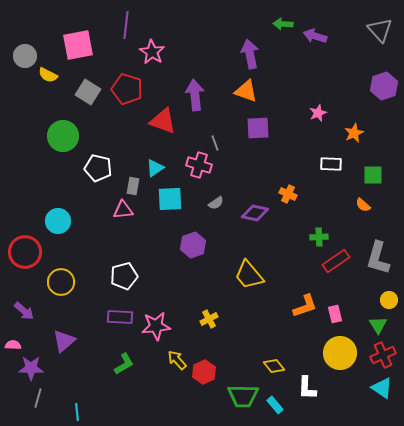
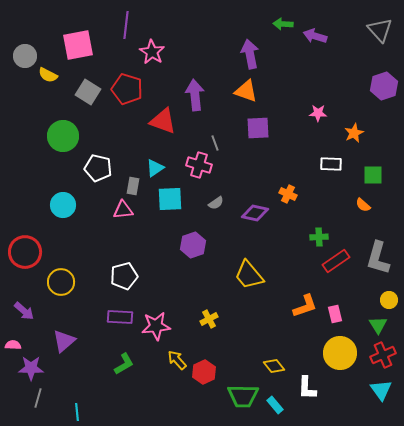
pink star at (318, 113): rotated 24 degrees clockwise
cyan circle at (58, 221): moved 5 px right, 16 px up
cyan triangle at (382, 388): moved 1 px left, 2 px down; rotated 20 degrees clockwise
